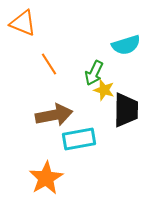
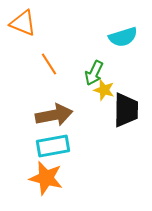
cyan semicircle: moved 3 px left, 8 px up
cyan rectangle: moved 26 px left, 7 px down
orange star: rotated 28 degrees counterclockwise
